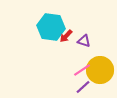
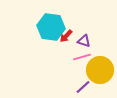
pink line: moved 13 px up; rotated 18 degrees clockwise
